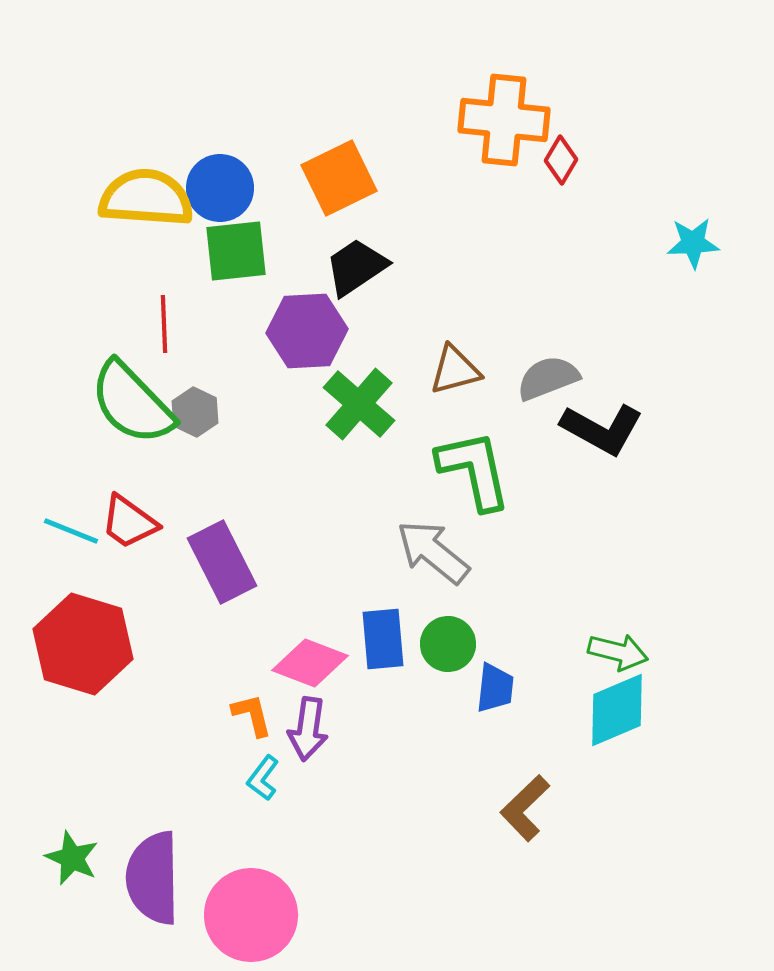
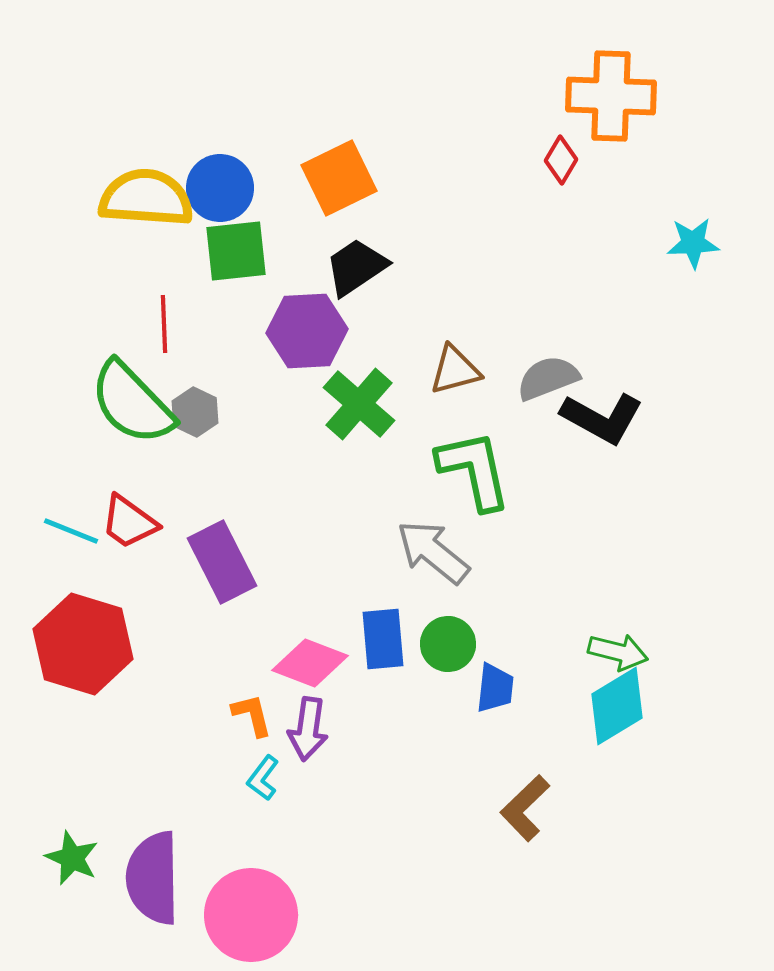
orange cross: moved 107 px right, 24 px up; rotated 4 degrees counterclockwise
black L-shape: moved 11 px up
cyan diamond: moved 4 px up; rotated 8 degrees counterclockwise
